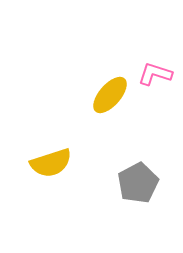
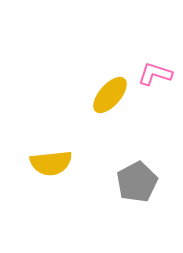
yellow semicircle: rotated 12 degrees clockwise
gray pentagon: moved 1 px left, 1 px up
